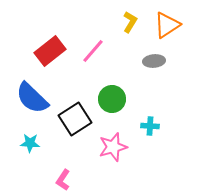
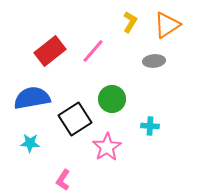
blue semicircle: rotated 126 degrees clockwise
pink star: moved 6 px left; rotated 16 degrees counterclockwise
